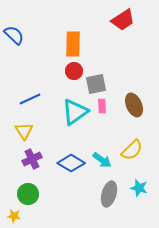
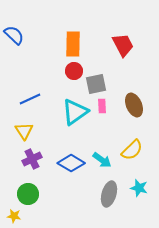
red trapezoid: moved 25 px down; rotated 85 degrees counterclockwise
